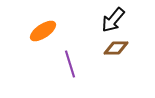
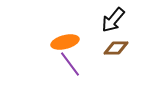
orange ellipse: moved 22 px right, 11 px down; rotated 20 degrees clockwise
purple line: rotated 20 degrees counterclockwise
